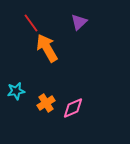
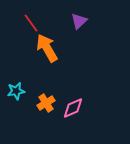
purple triangle: moved 1 px up
